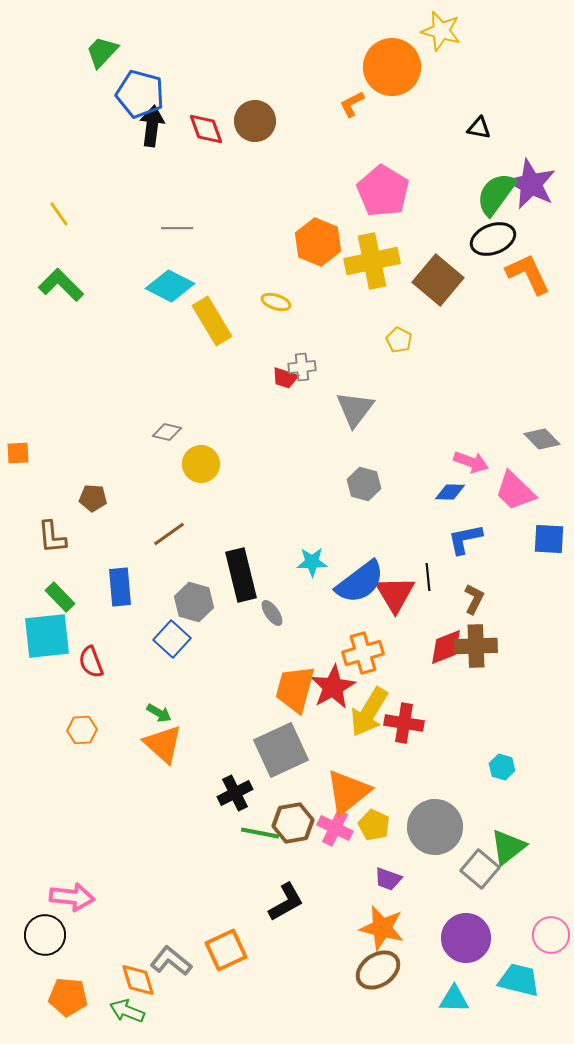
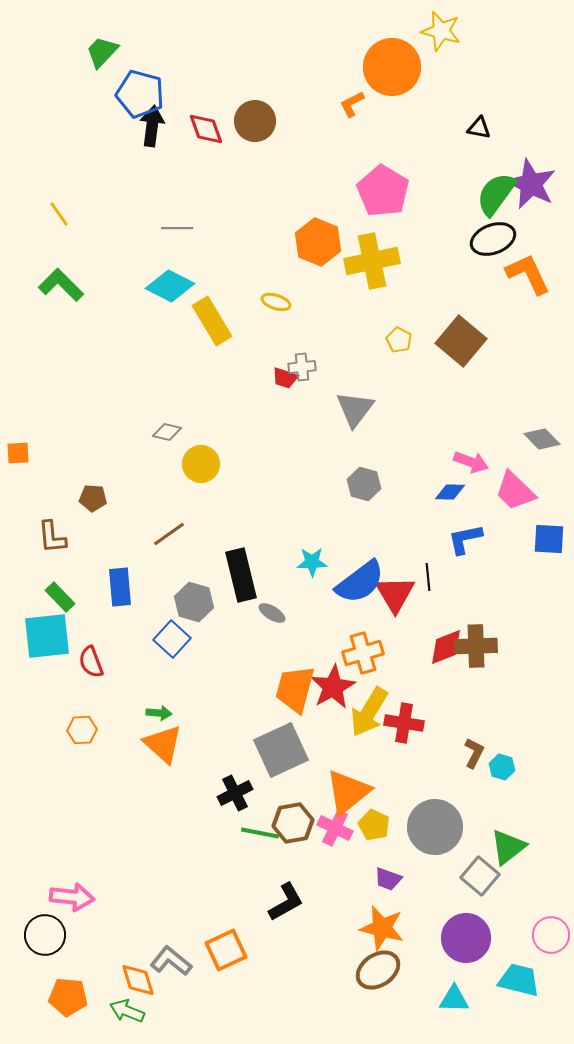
brown square at (438, 280): moved 23 px right, 61 px down
brown L-shape at (474, 599): moved 154 px down
gray ellipse at (272, 613): rotated 24 degrees counterclockwise
green arrow at (159, 713): rotated 25 degrees counterclockwise
gray square at (480, 869): moved 7 px down
